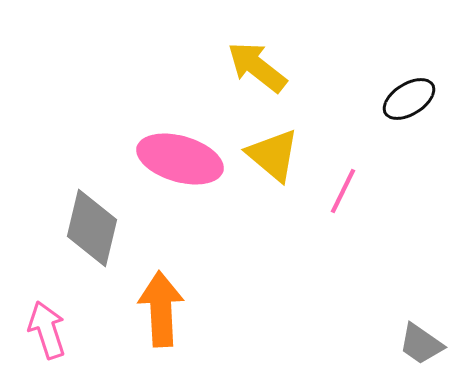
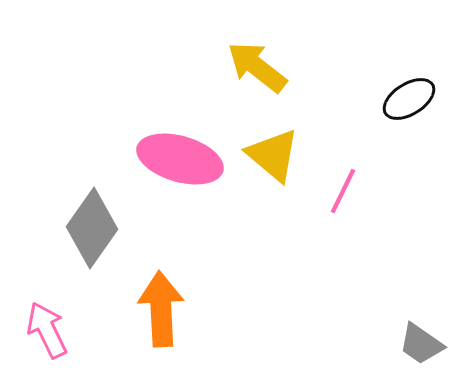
gray diamond: rotated 22 degrees clockwise
pink arrow: rotated 8 degrees counterclockwise
